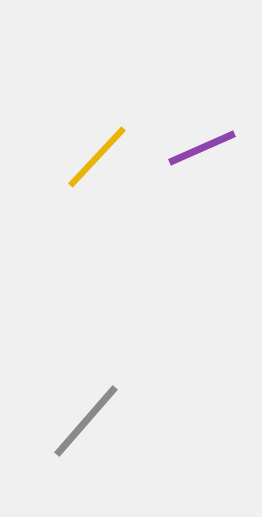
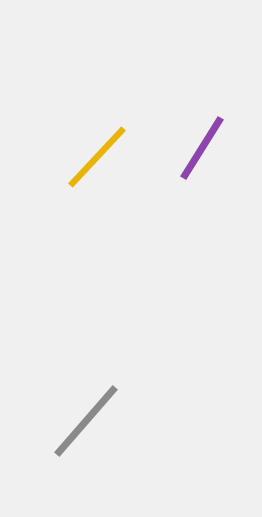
purple line: rotated 34 degrees counterclockwise
